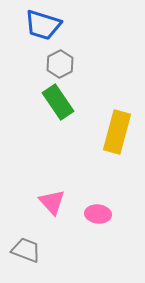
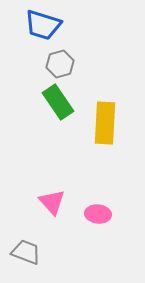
gray hexagon: rotated 12 degrees clockwise
yellow rectangle: moved 12 px left, 9 px up; rotated 12 degrees counterclockwise
gray trapezoid: moved 2 px down
